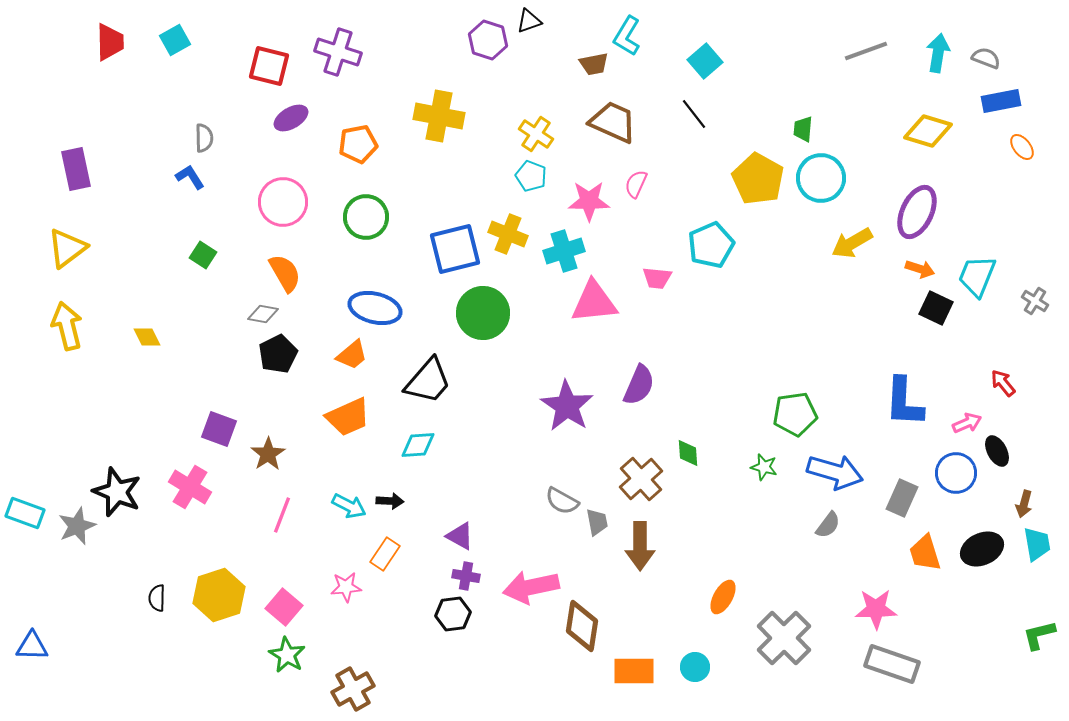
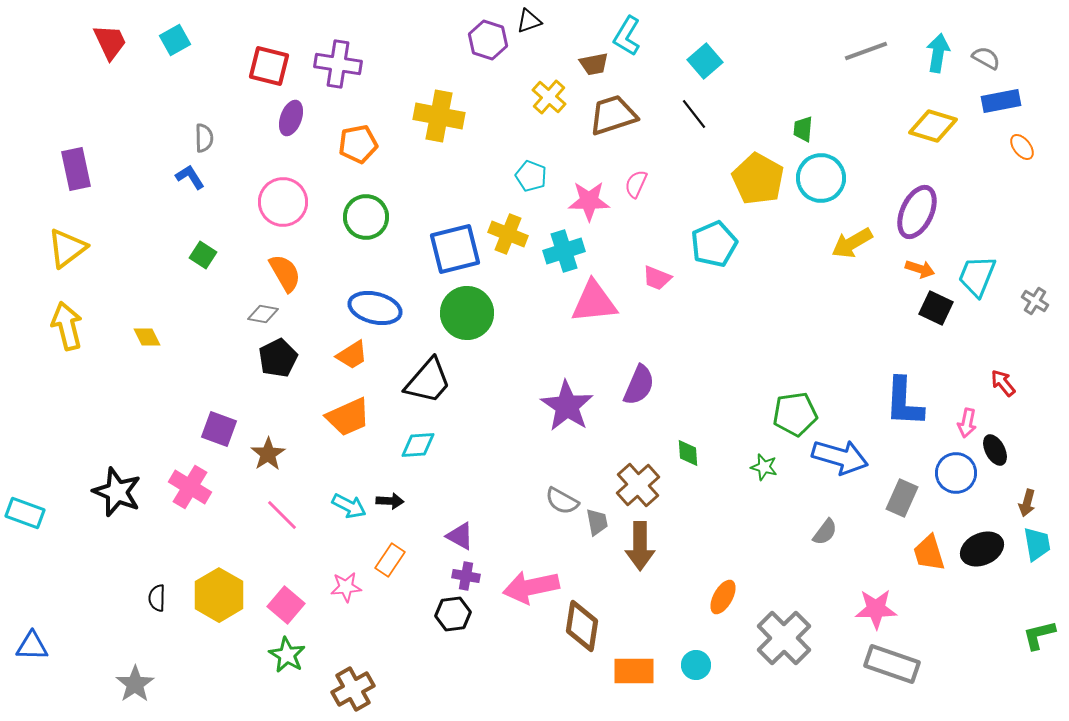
red trapezoid at (110, 42): rotated 24 degrees counterclockwise
purple cross at (338, 52): moved 12 px down; rotated 9 degrees counterclockwise
gray semicircle at (986, 58): rotated 8 degrees clockwise
purple ellipse at (291, 118): rotated 40 degrees counterclockwise
brown trapezoid at (613, 122): moved 7 px up; rotated 42 degrees counterclockwise
yellow diamond at (928, 131): moved 5 px right, 5 px up
yellow cross at (536, 134): moved 13 px right, 37 px up; rotated 8 degrees clockwise
cyan pentagon at (711, 245): moved 3 px right, 1 px up
pink trapezoid at (657, 278): rotated 16 degrees clockwise
green circle at (483, 313): moved 16 px left
black pentagon at (278, 354): moved 4 px down
orange trapezoid at (352, 355): rotated 8 degrees clockwise
pink arrow at (967, 423): rotated 124 degrees clockwise
black ellipse at (997, 451): moved 2 px left, 1 px up
blue arrow at (835, 472): moved 5 px right, 15 px up
brown cross at (641, 479): moved 3 px left, 6 px down
brown arrow at (1024, 504): moved 3 px right, 1 px up
pink line at (282, 515): rotated 66 degrees counterclockwise
gray semicircle at (828, 525): moved 3 px left, 7 px down
gray star at (77, 526): moved 58 px right, 158 px down; rotated 12 degrees counterclockwise
orange trapezoid at (925, 553): moved 4 px right
orange rectangle at (385, 554): moved 5 px right, 6 px down
yellow hexagon at (219, 595): rotated 12 degrees counterclockwise
pink square at (284, 607): moved 2 px right, 2 px up
cyan circle at (695, 667): moved 1 px right, 2 px up
